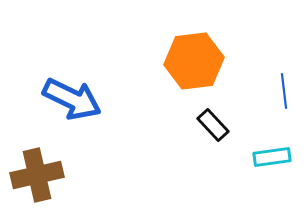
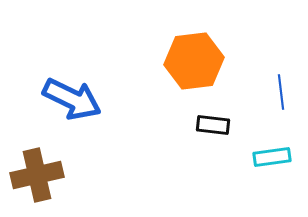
blue line: moved 3 px left, 1 px down
black rectangle: rotated 40 degrees counterclockwise
